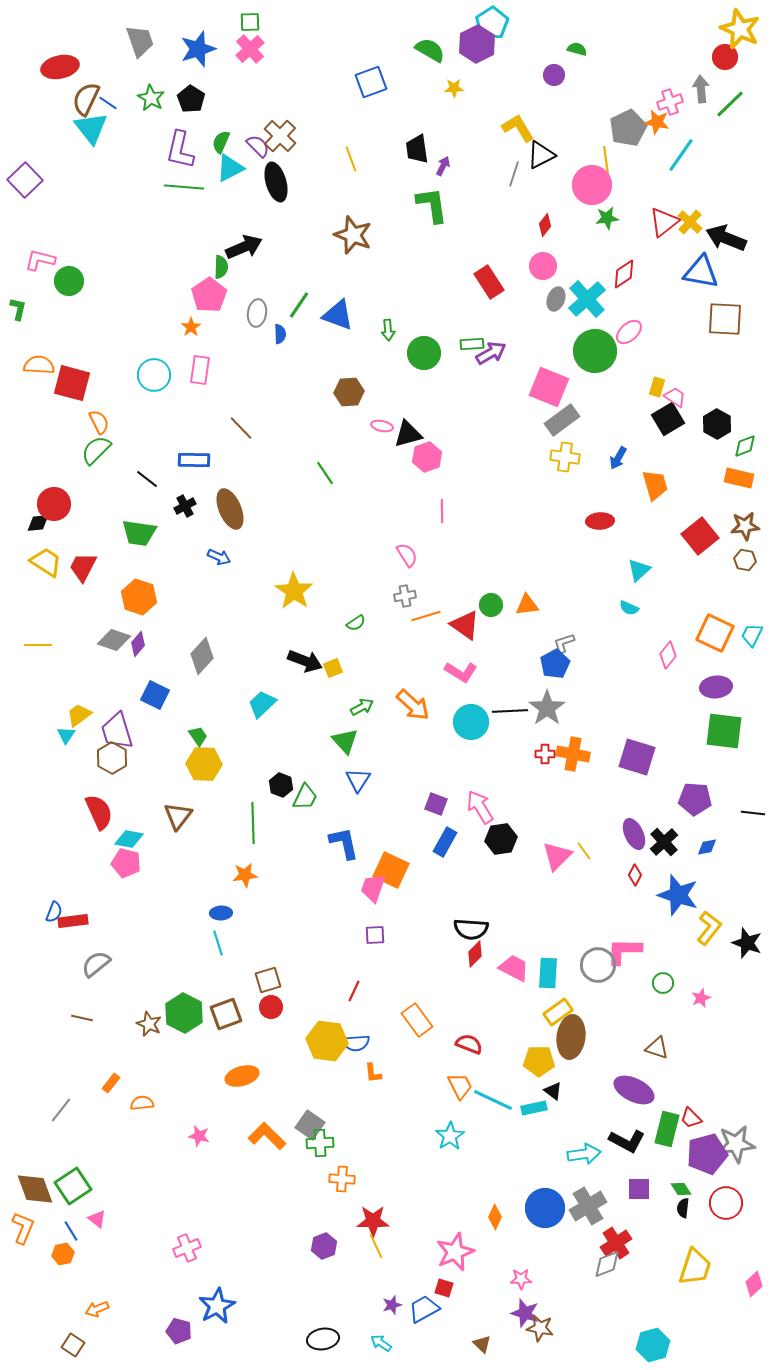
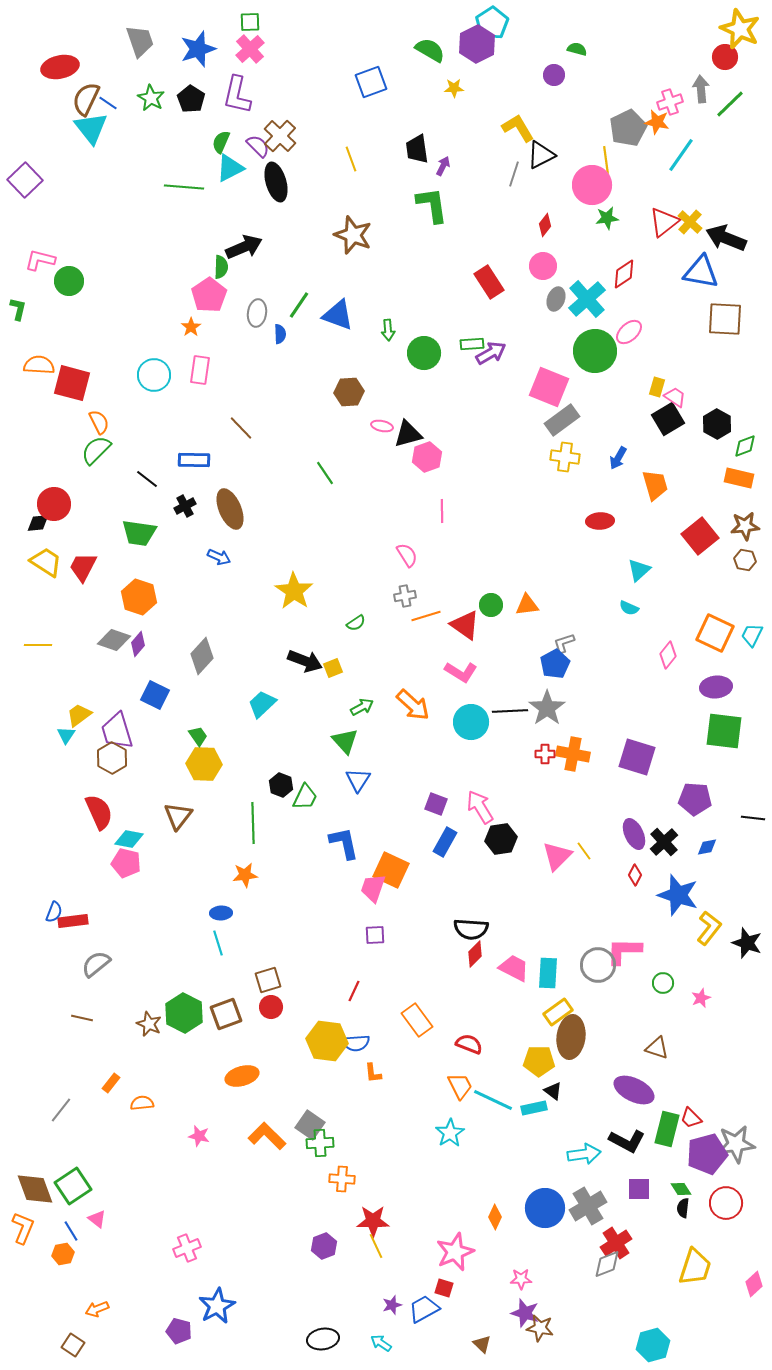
purple L-shape at (180, 150): moved 57 px right, 55 px up
black line at (753, 813): moved 5 px down
cyan star at (450, 1136): moved 3 px up
